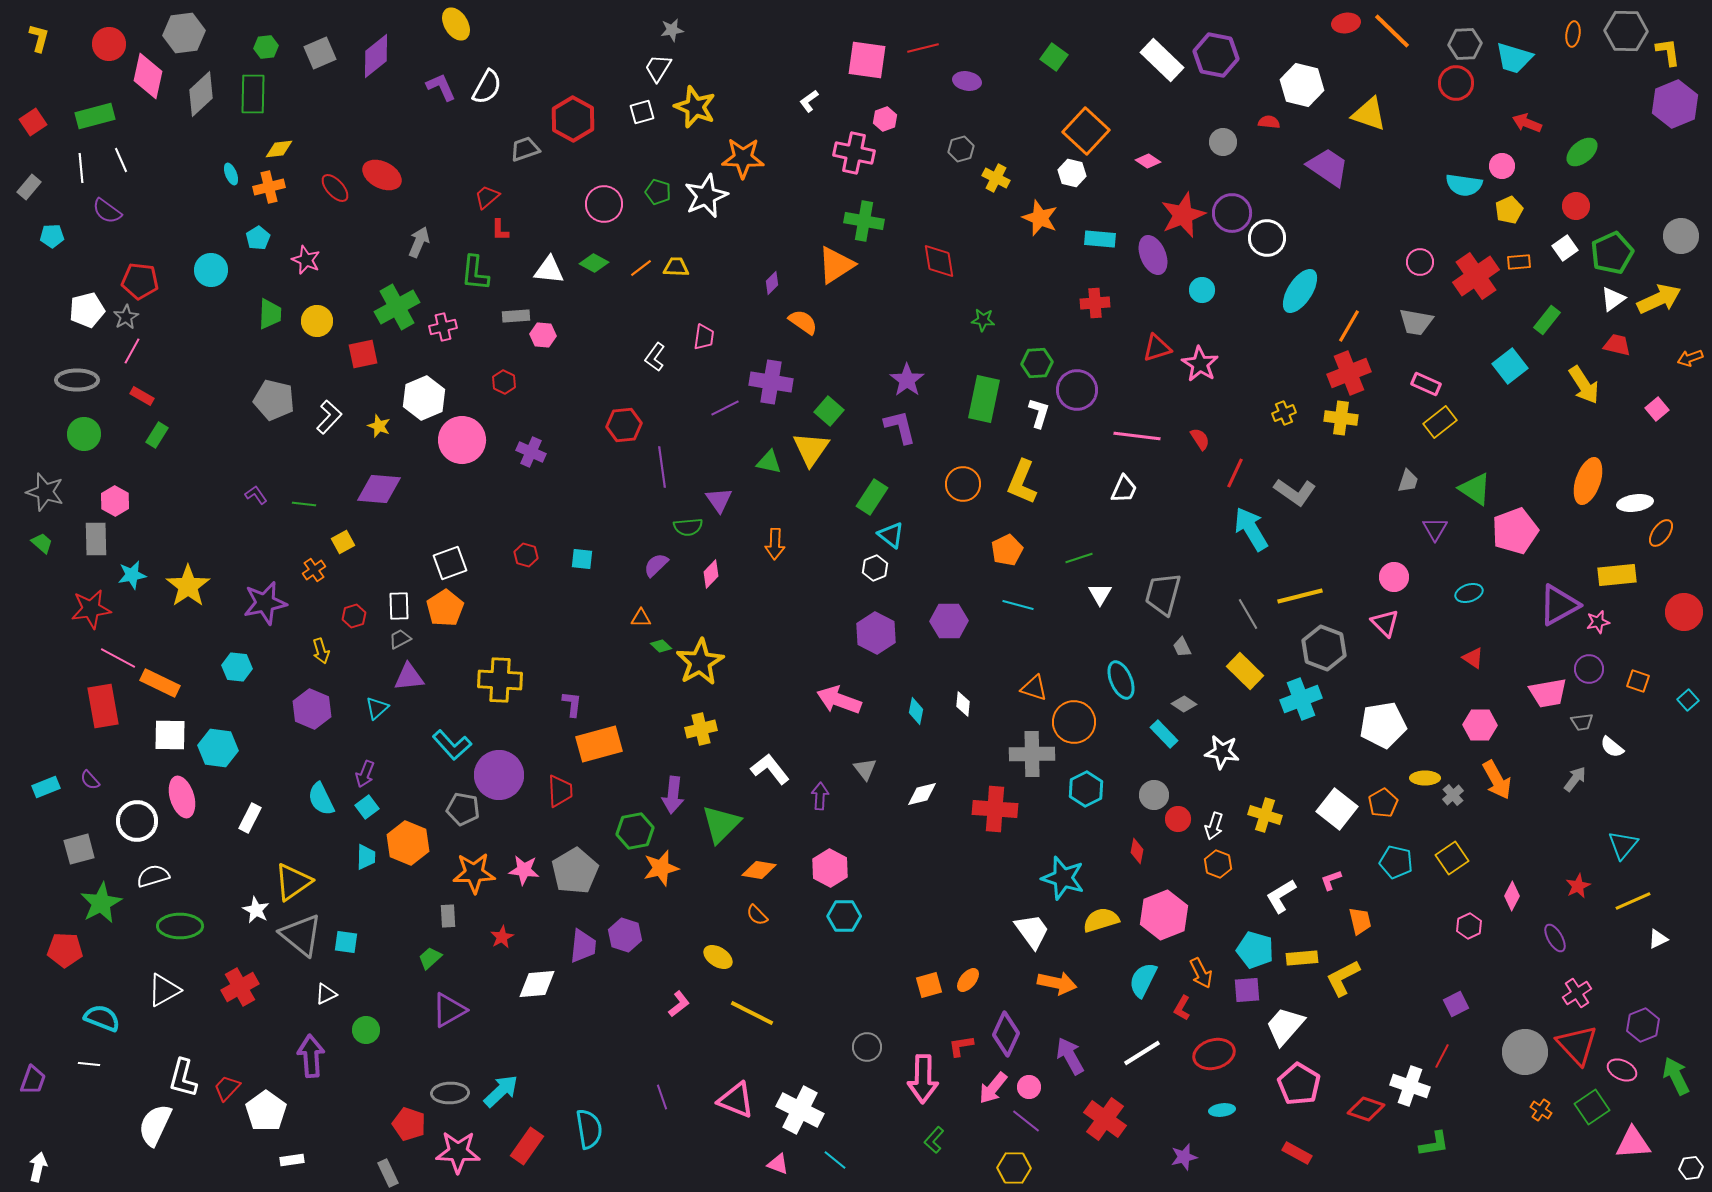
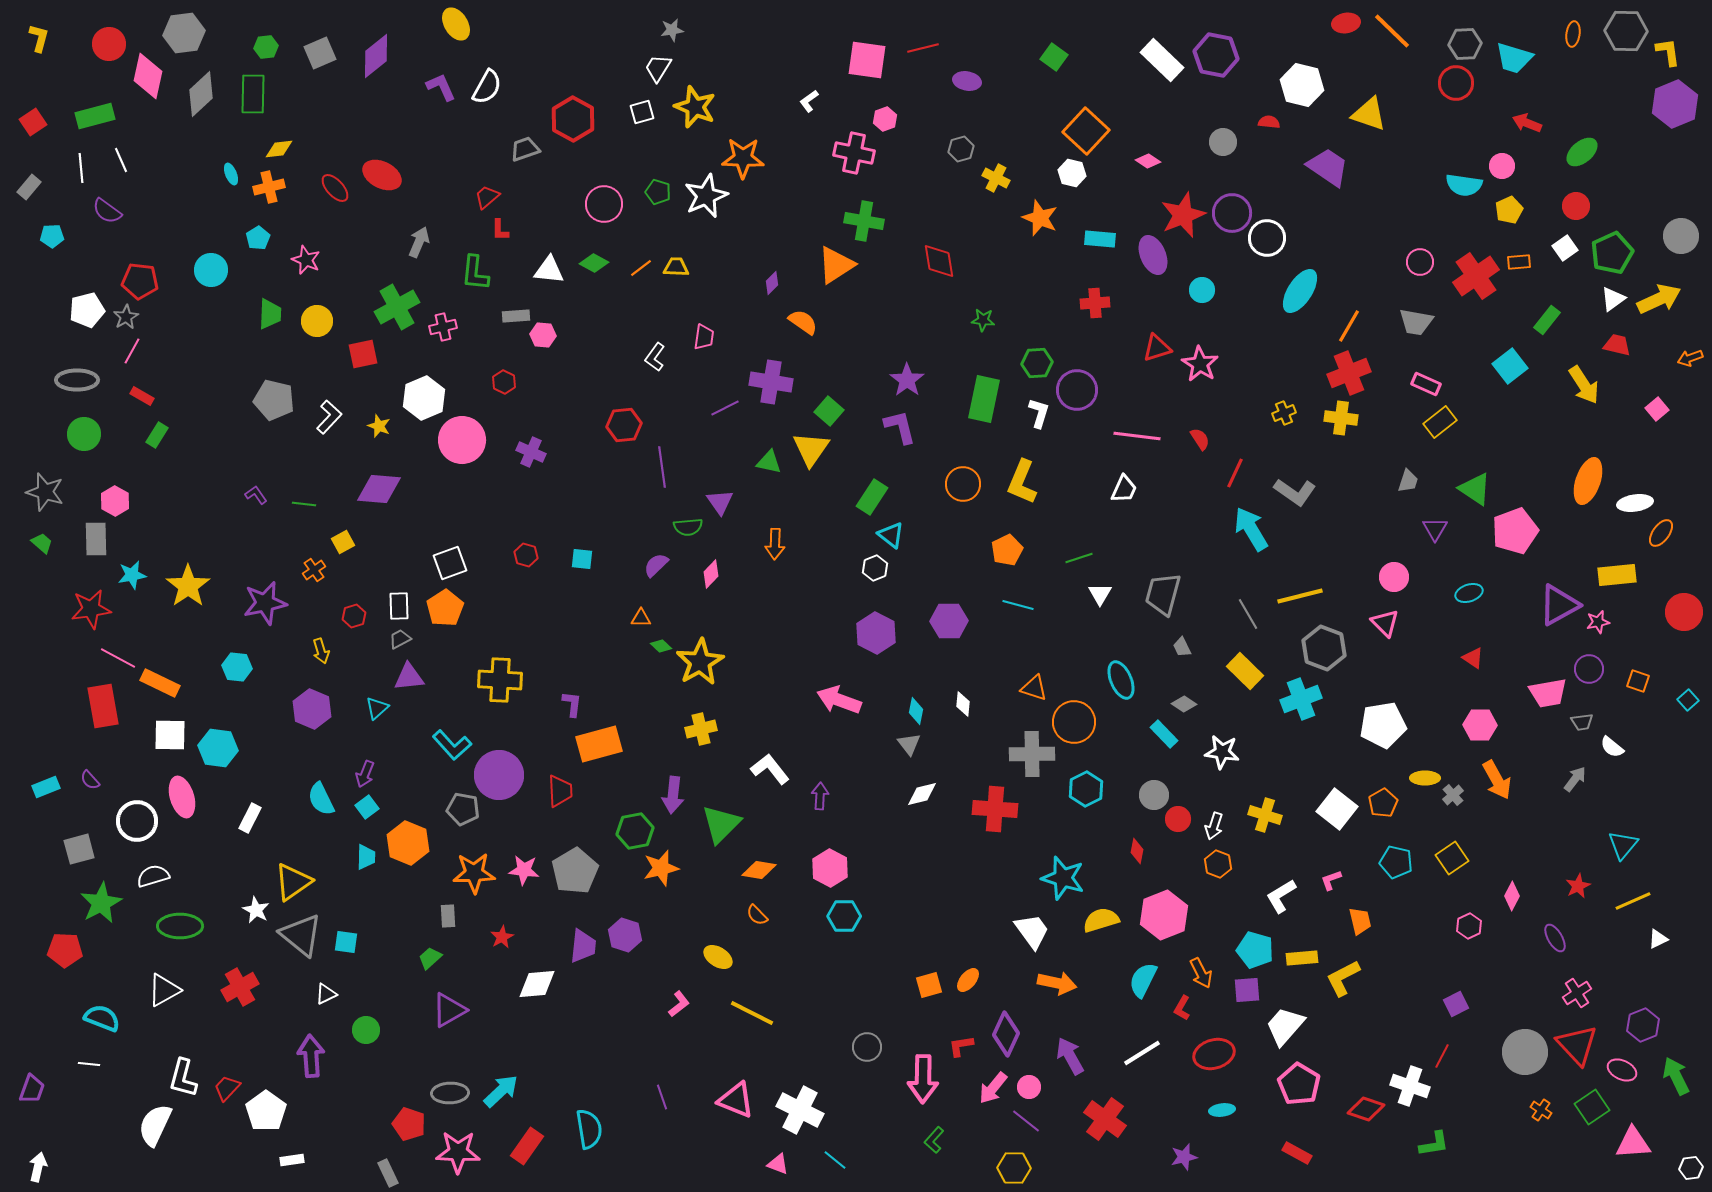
purple triangle at (719, 500): moved 1 px right, 2 px down
gray triangle at (865, 769): moved 44 px right, 25 px up
purple trapezoid at (33, 1080): moved 1 px left, 9 px down
